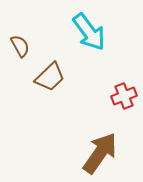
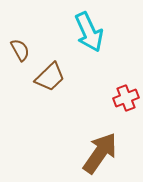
cyan arrow: rotated 12 degrees clockwise
brown semicircle: moved 4 px down
red cross: moved 2 px right, 2 px down
